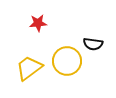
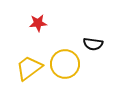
yellow circle: moved 2 px left, 3 px down
